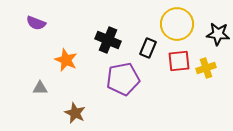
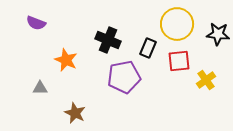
yellow cross: moved 12 px down; rotated 18 degrees counterclockwise
purple pentagon: moved 1 px right, 2 px up
